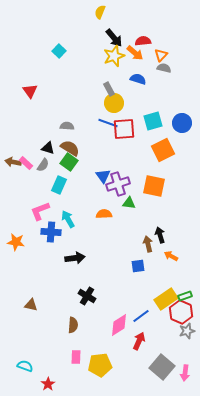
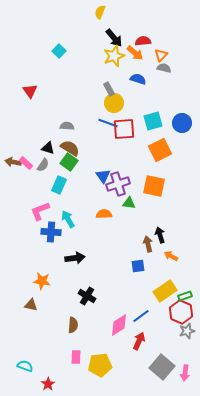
orange square at (163, 150): moved 3 px left
orange star at (16, 242): moved 26 px right, 39 px down
yellow rectangle at (166, 299): moved 1 px left, 8 px up
